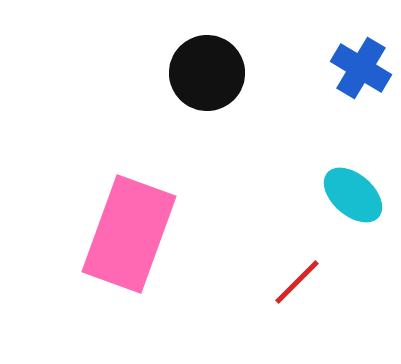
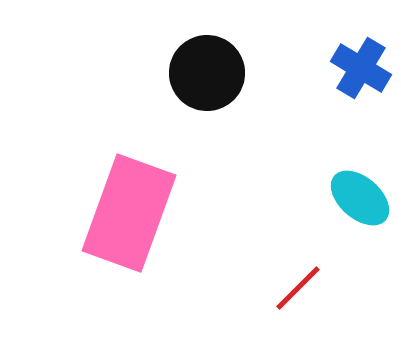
cyan ellipse: moved 7 px right, 3 px down
pink rectangle: moved 21 px up
red line: moved 1 px right, 6 px down
